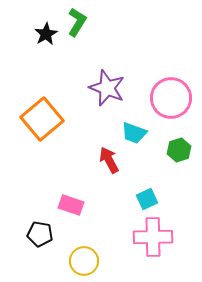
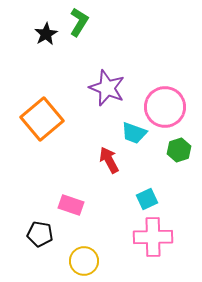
green L-shape: moved 2 px right
pink circle: moved 6 px left, 9 px down
